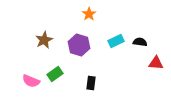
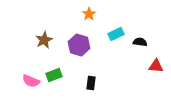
cyan rectangle: moved 7 px up
red triangle: moved 3 px down
green rectangle: moved 1 px left, 1 px down; rotated 14 degrees clockwise
